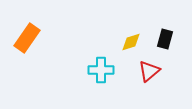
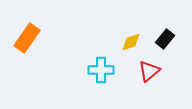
black rectangle: rotated 24 degrees clockwise
